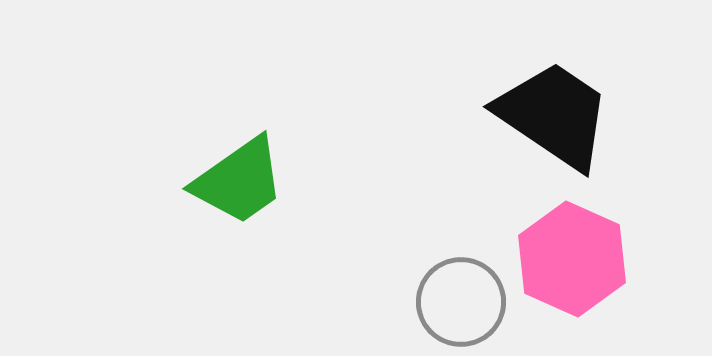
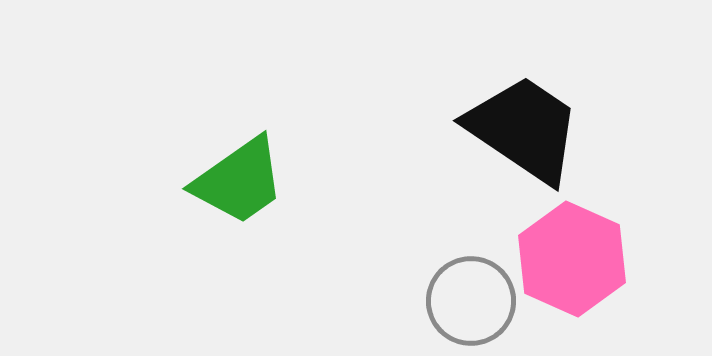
black trapezoid: moved 30 px left, 14 px down
gray circle: moved 10 px right, 1 px up
